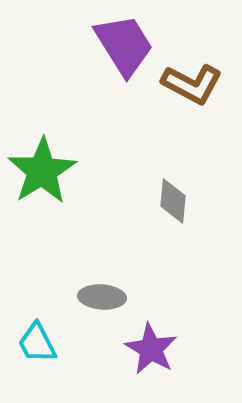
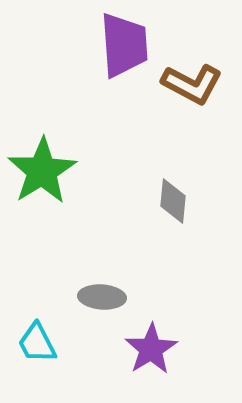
purple trapezoid: rotated 28 degrees clockwise
purple star: rotated 10 degrees clockwise
